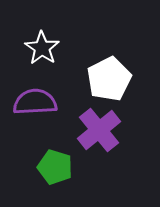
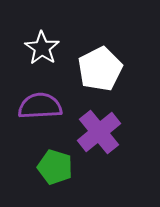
white pentagon: moved 9 px left, 10 px up
purple semicircle: moved 5 px right, 4 px down
purple cross: moved 2 px down
